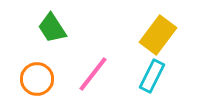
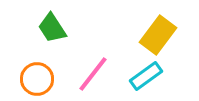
cyan rectangle: moved 6 px left; rotated 28 degrees clockwise
